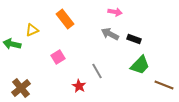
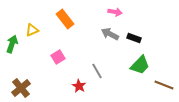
black rectangle: moved 1 px up
green arrow: rotated 96 degrees clockwise
